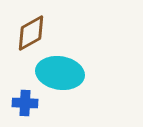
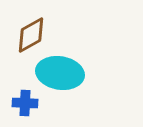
brown diamond: moved 2 px down
